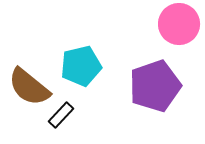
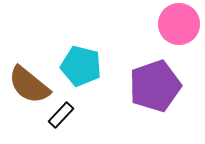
cyan pentagon: rotated 27 degrees clockwise
brown semicircle: moved 2 px up
